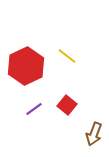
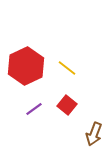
yellow line: moved 12 px down
